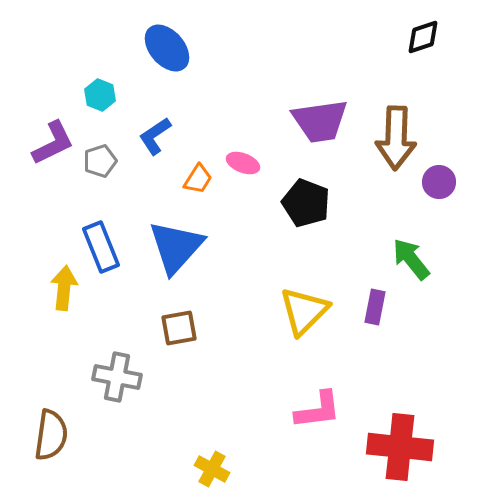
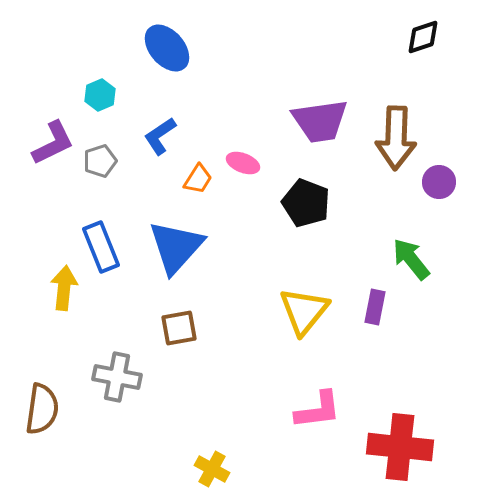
cyan hexagon: rotated 16 degrees clockwise
blue L-shape: moved 5 px right
yellow triangle: rotated 6 degrees counterclockwise
brown semicircle: moved 9 px left, 26 px up
